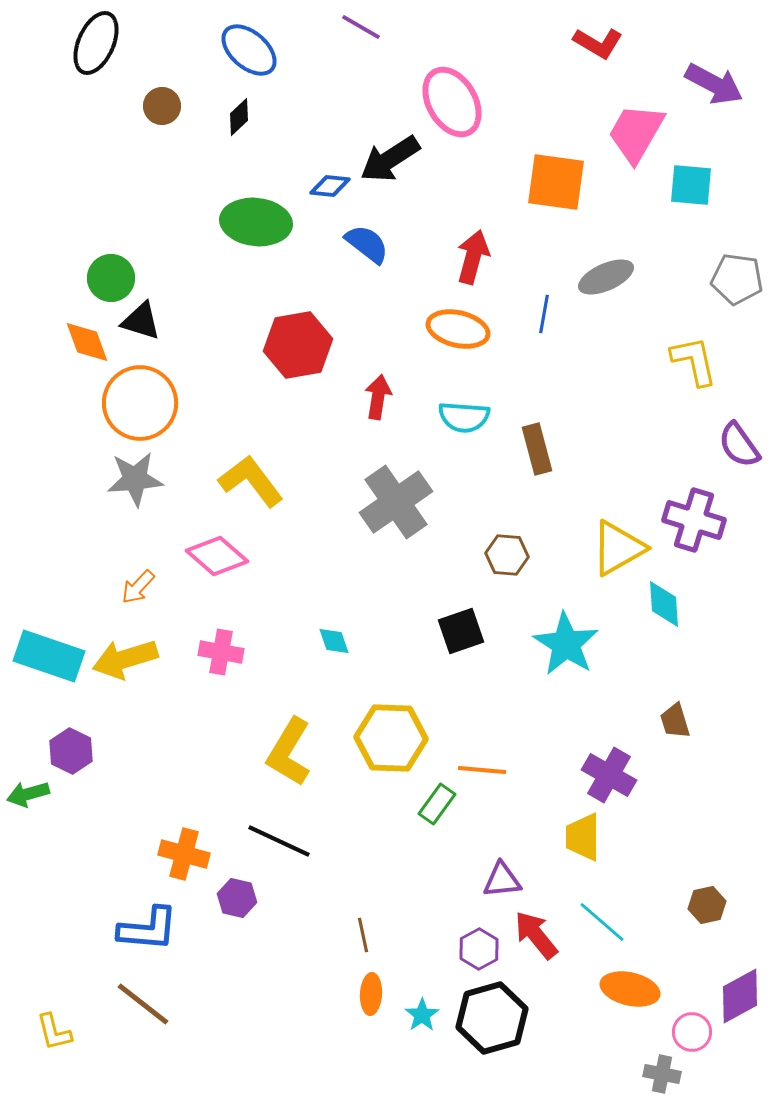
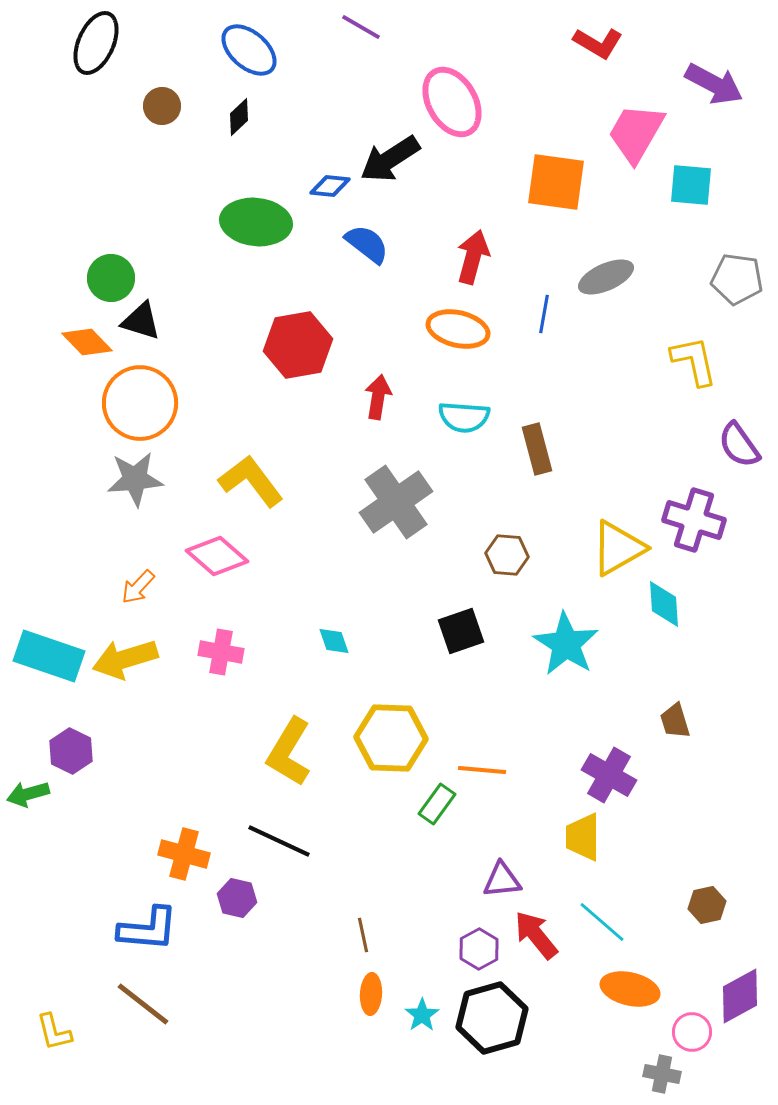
orange diamond at (87, 342): rotated 24 degrees counterclockwise
